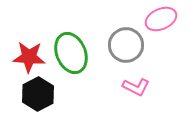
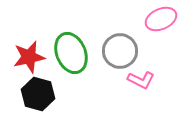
gray circle: moved 6 px left, 6 px down
red star: rotated 16 degrees counterclockwise
pink L-shape: moved 5 px right, 7 px up
black hexagon: rotated 16 degrees counterclockwise
